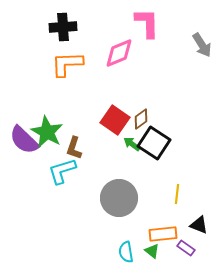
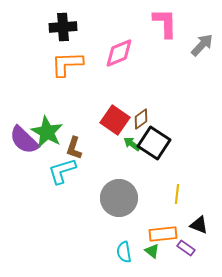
pink L-shape: moved 18 px right
gray arrow: rotated 105 degrees counterclockwise
cyan semicircle: moved 2 px left
